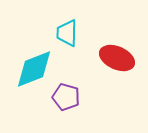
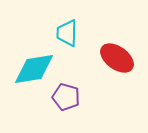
red ellipse: rotated 12 degrees clockwise
cyan diamond: rotated 12 degrees clockwise
